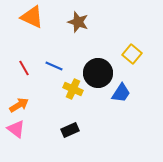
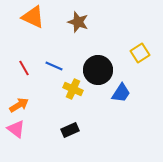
orange triangle: moved 1 px right
yellow square: moved 8 px right, 1 px up; rotated 18 degrees clockwise
black circle: moved 3 px up
